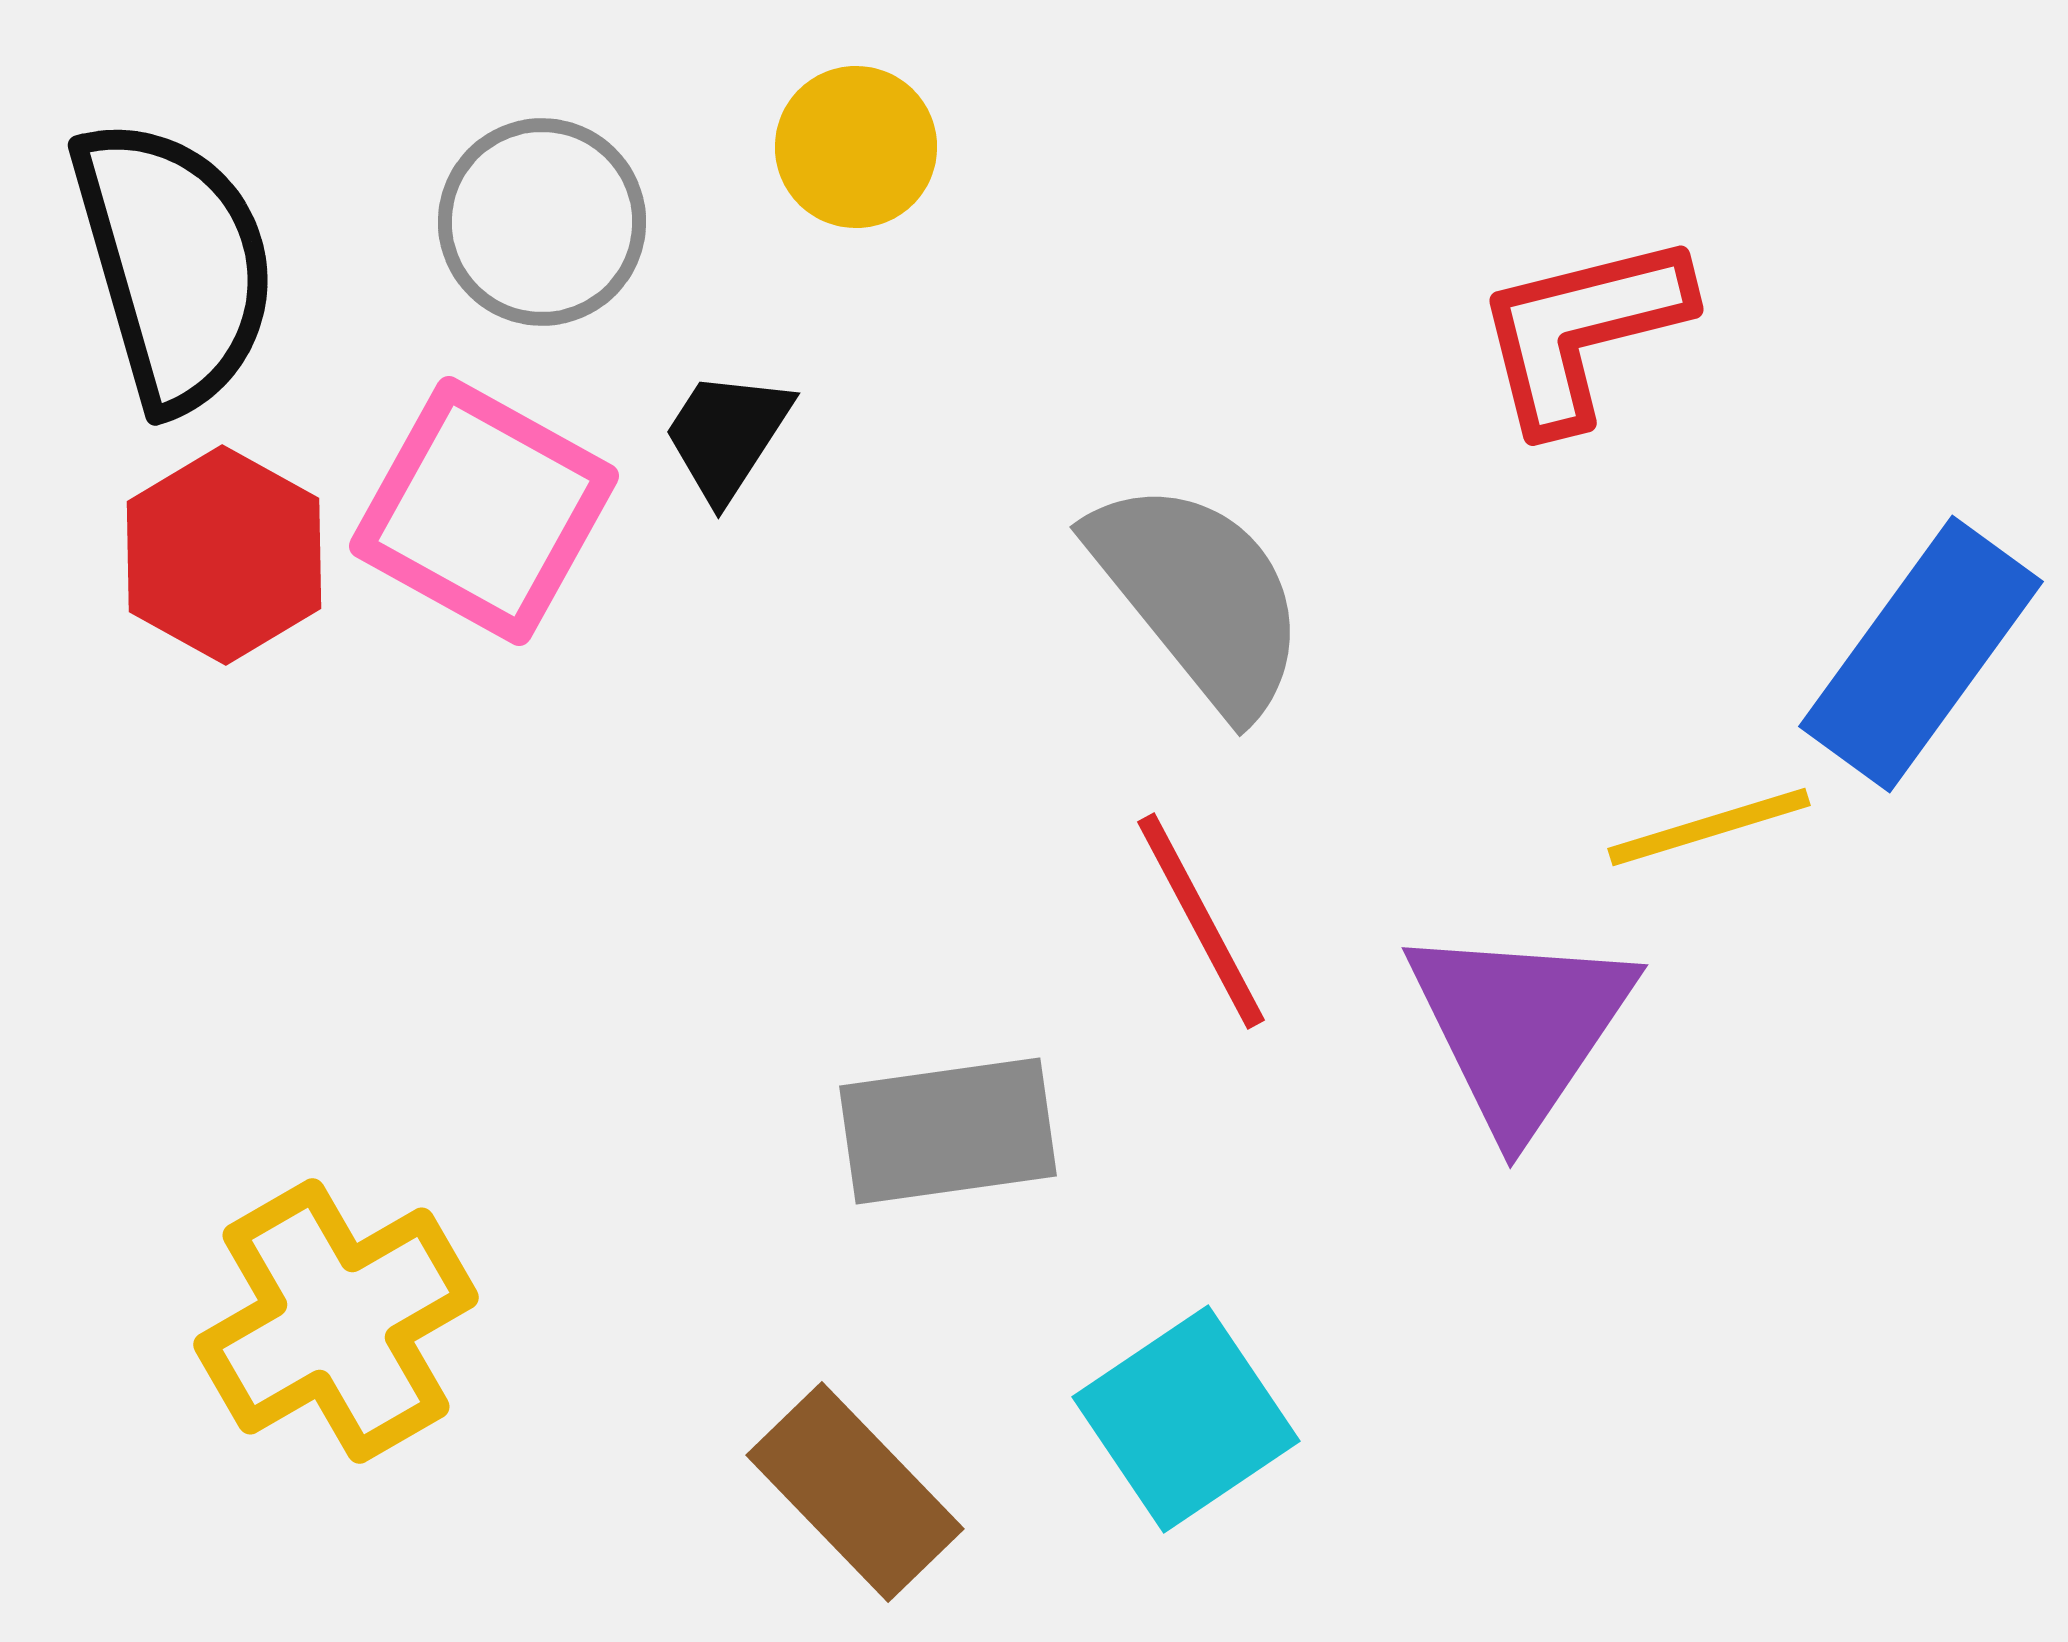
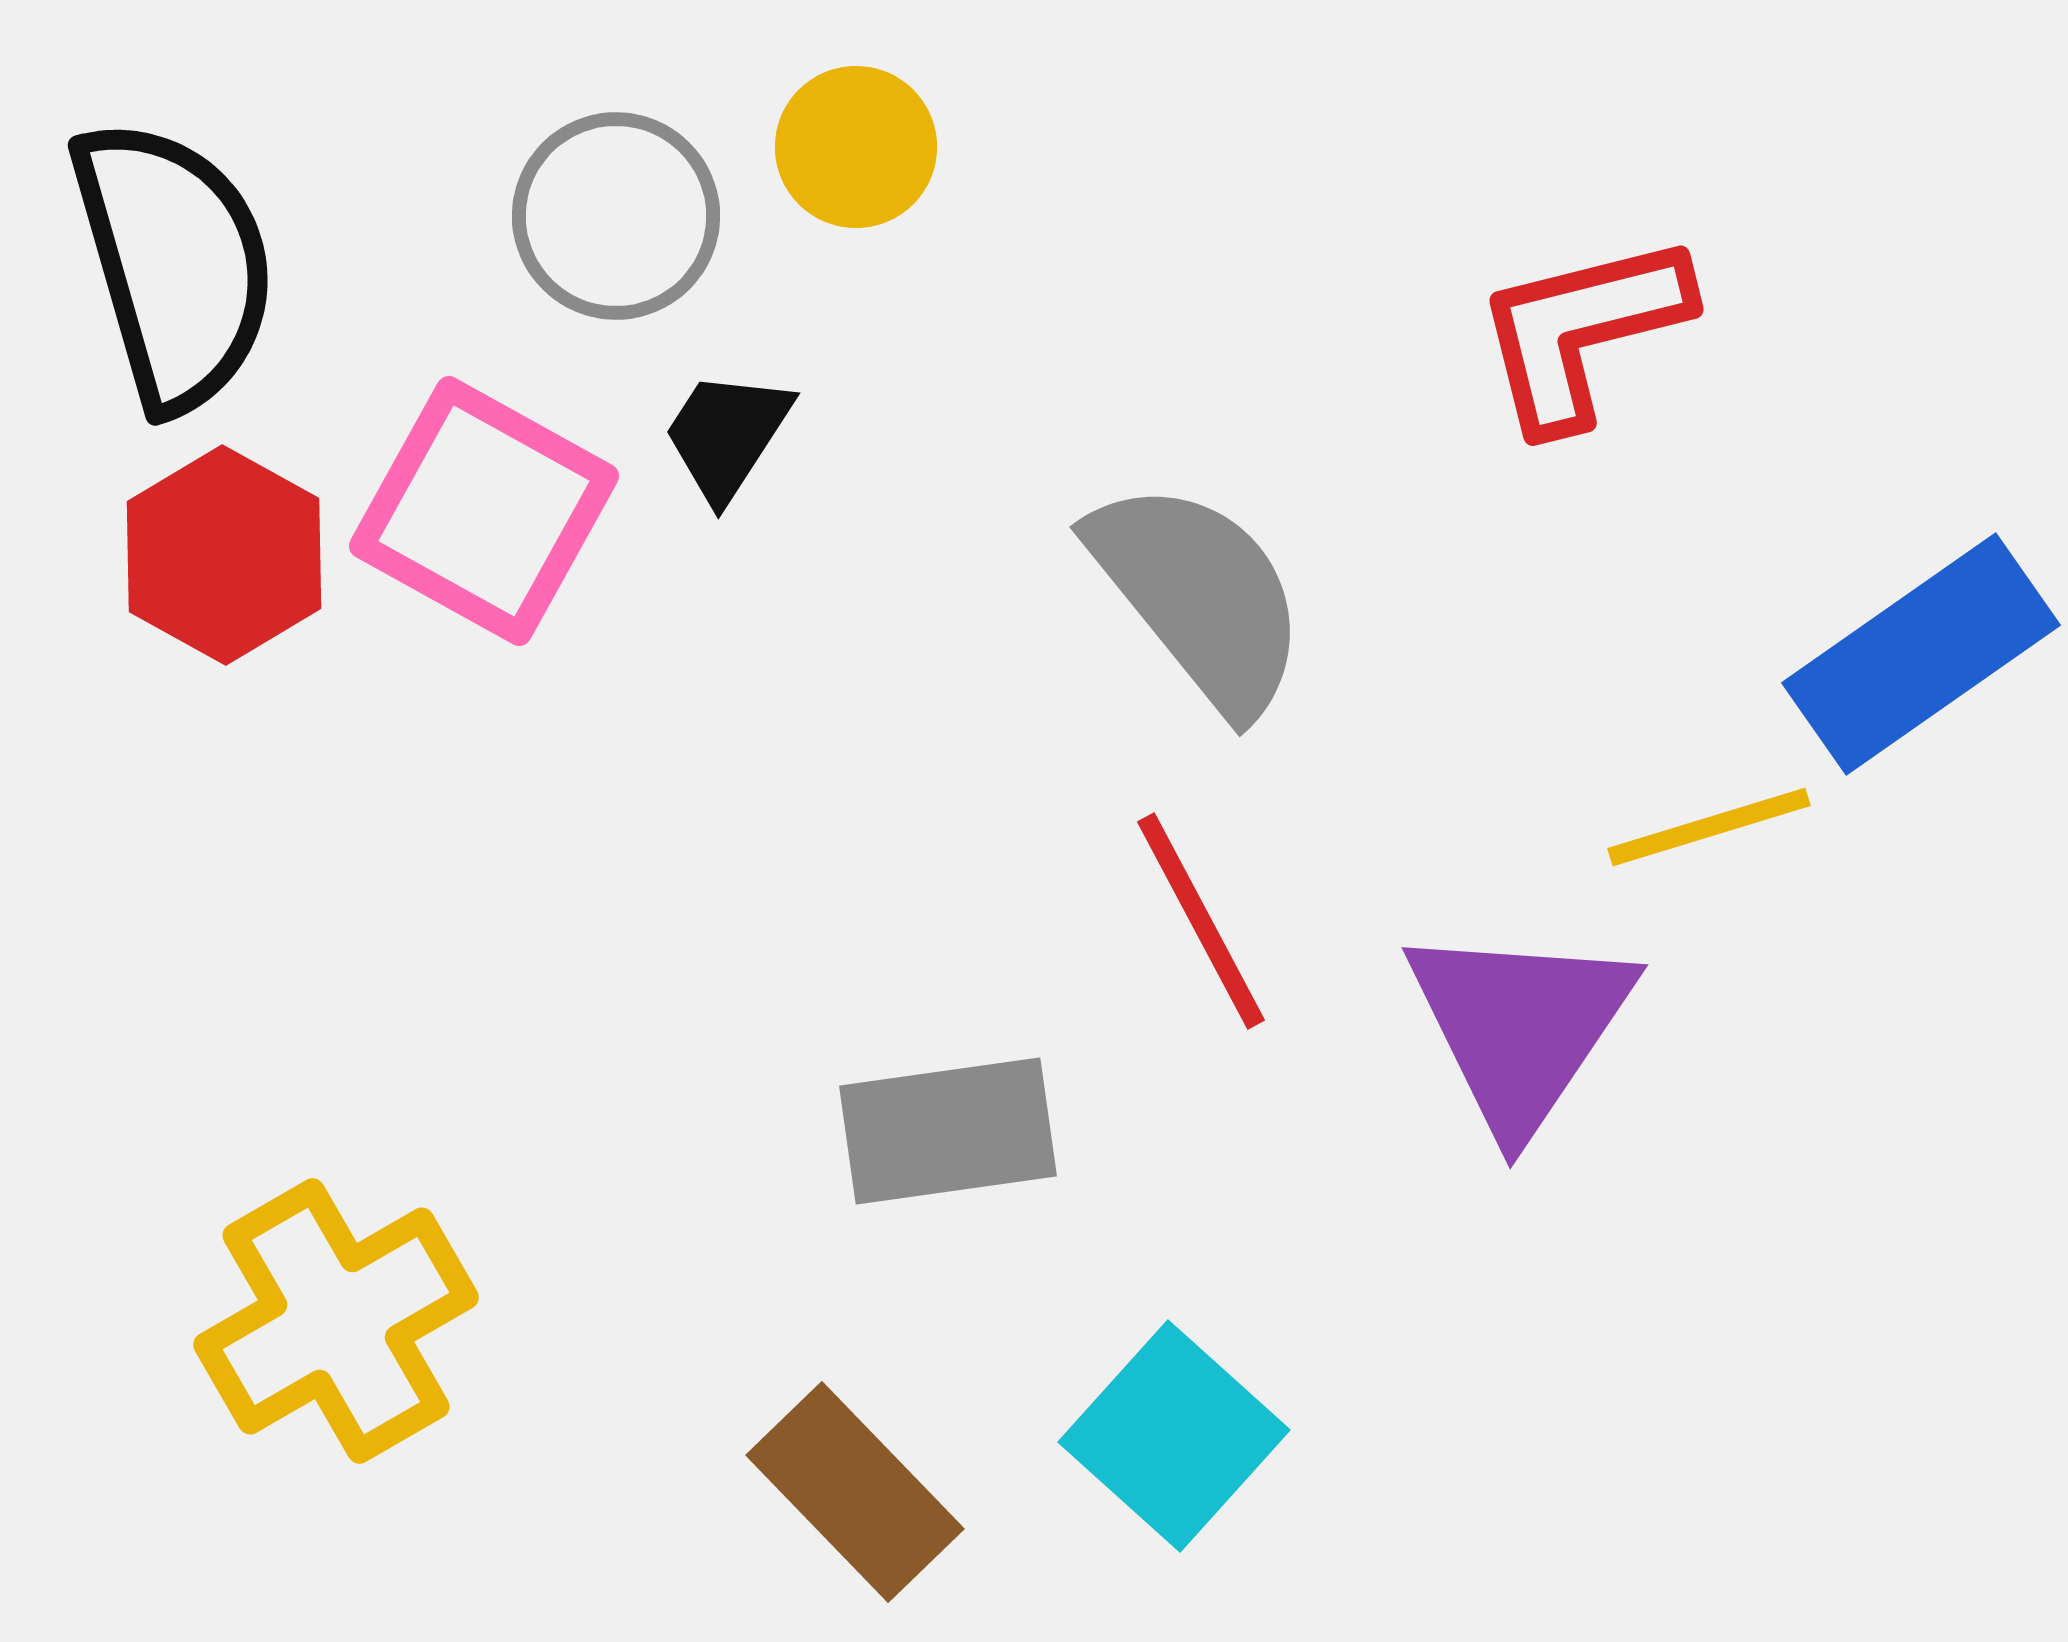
gray circle: moved 74 px right, 6 px up
blue rectangle: rotated 19 degrees clockwise
cyan square: moved 12 px left, 17 px down; rotated 14 degrees counterclockwise
